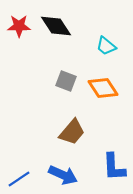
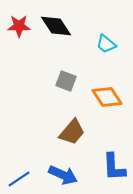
cyan trapezoid: moved 2 px up
orange diamond: moved 4 px right, 9 px down
